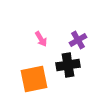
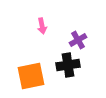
pink arrow: moved 1 px right, 13 px up; rotated 21 degrees clockwise
orange square: moved 3 px left, 3 px up
